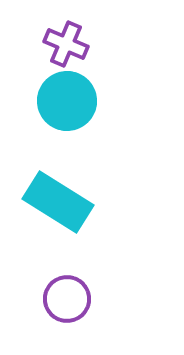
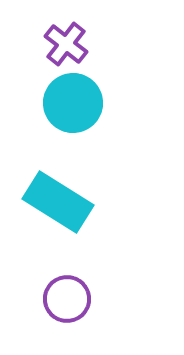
purple cross: rotated 15 degrees clockwise
cyan circle: moved 6 px right, 2 px down
